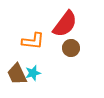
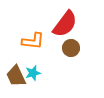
brown trapezoid: moved 1 px left, 2 px down
